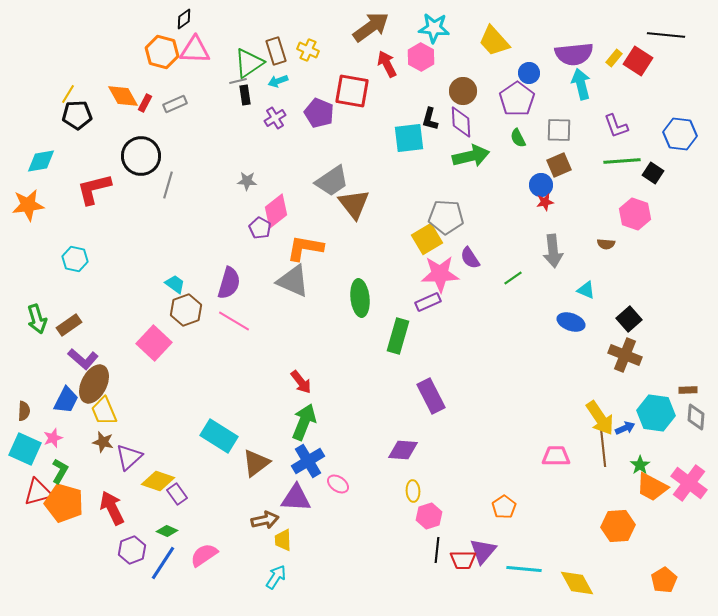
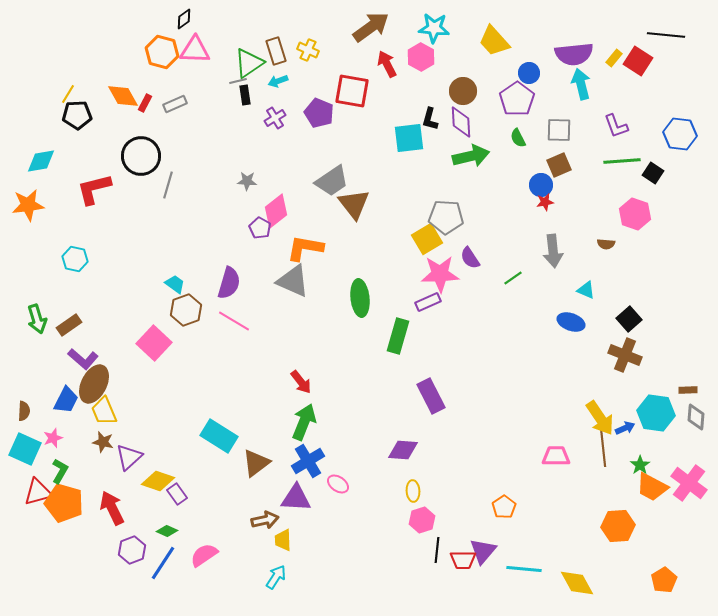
pink hexagon at (429, 516): moved 7 px left, 4 px down
